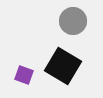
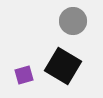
purple square: rotated 36 degrees counterclockwise
